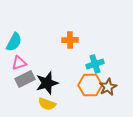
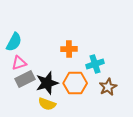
orange cross: moved 1 px left, 9 px down
orange hexagon: moved 15 px left, 2 px up
